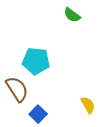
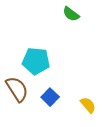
green semicircle: moved 1 px left, 1 px up
yellow semicircle: rotated 12 degrees counterclockwise
blue square: moved 12 px right, 17 px up
